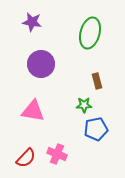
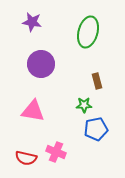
green ellipse: moved 2 px left, 1 px up
pink cross: moved 1 px left, 2 px up
red semicircle: rotated 60 degrees clockwise
